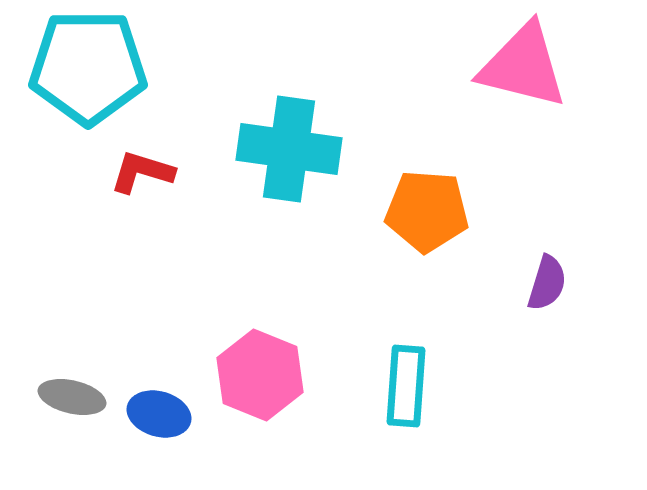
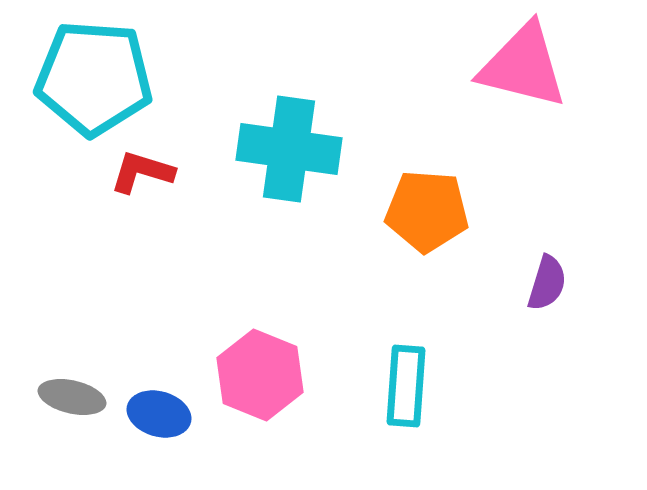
cyan pentagon: moved 6 px right, 11 px down; rotated 4 degrees clockwise
